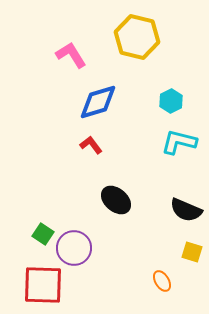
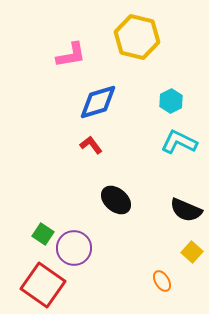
pink L-shape: rotated 112 degrees clockwise
cyan L-shape: rotated 12 degrees clockwise
yellow square: rotated 25 degrees clockwise
red square: rotated 33 degrees clockwise
